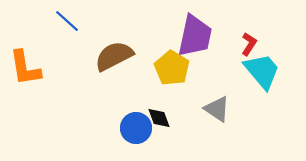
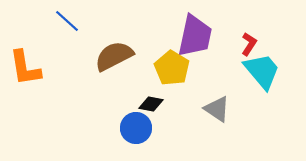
black diamond: moved 8 px left, 14 px up; rotated 60 degrees counterclockwise
